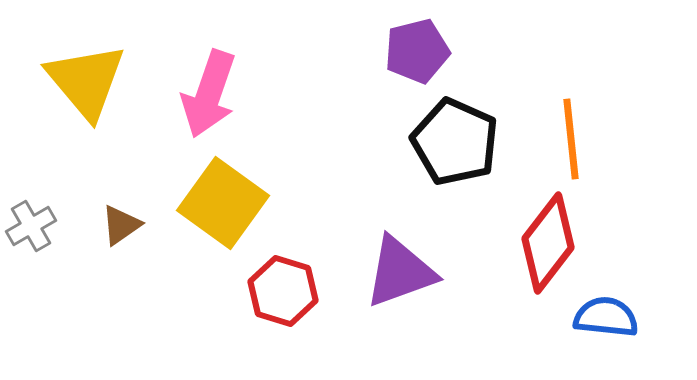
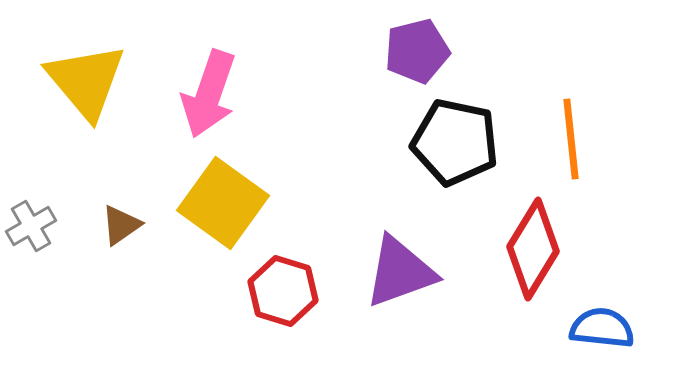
black pentagon: rotated 12 degrees counterclockwise
red diamond: moved 15 px left, 6 px down; rotated 6 degrees counterclockwise
blue semicircle: moved 4 px left, 11 px down
